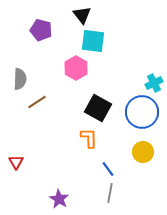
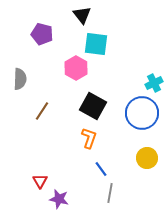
purple pentagon: moved 1 px right, 4 px down
cyan square: moved 3 px right, 3 px down
brown line: moved 5 px right, 9 px down; rotated 24 degrees counterclockwise
black square: moved 5 px left, 2 px up
blue circle: moved 1 px down
orange L-shape: rotated 20 degrees clockwise
yellow circle: moved 4 px right, 6 px down
red triangle: moved 24 px right, 19 px down
blue line: moved 7 px left
purple star: rotated 18 degrees counterclockwise
